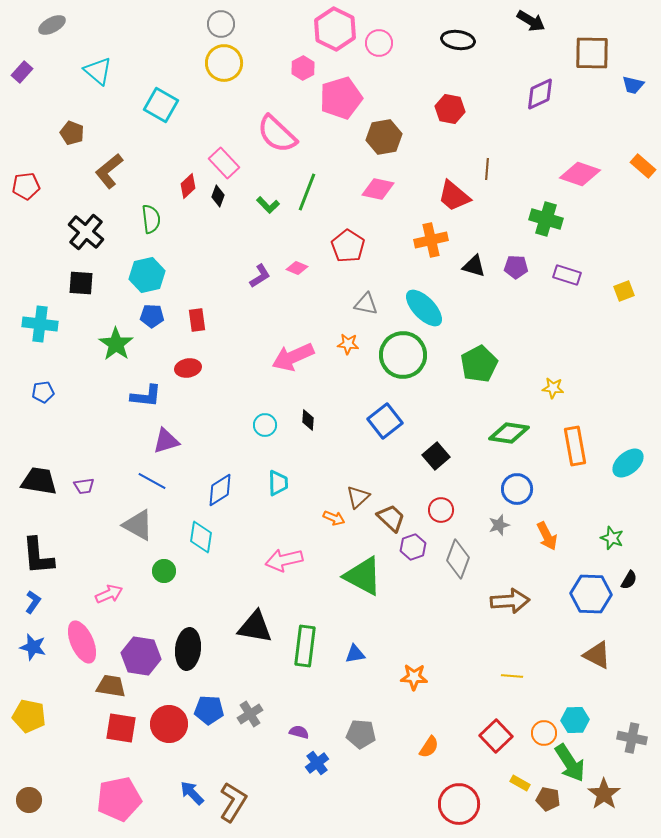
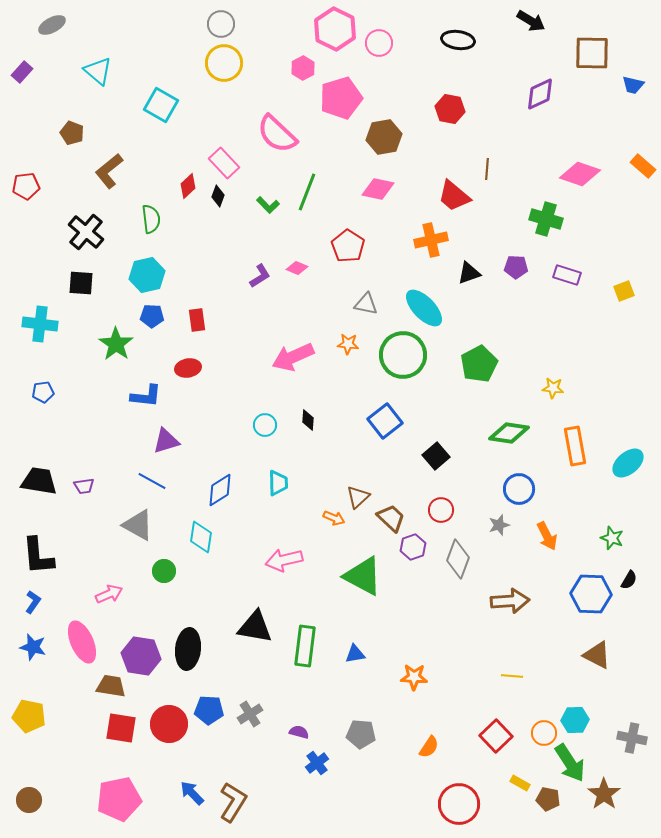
black triangle at (474, 266): moved 5 px left, 7 px down; rotated 35 degrees counterclockwise
blue circle at (517, 489): moved 2 px right
